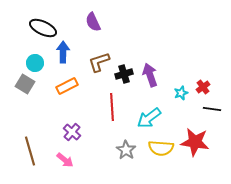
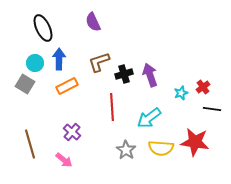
black ellipse: rotated 40 degrees clockwise
blue arrow: moved 4 px left, 7 px down
brown line: moved 7 px up
pink arrow: moved 1 px left
